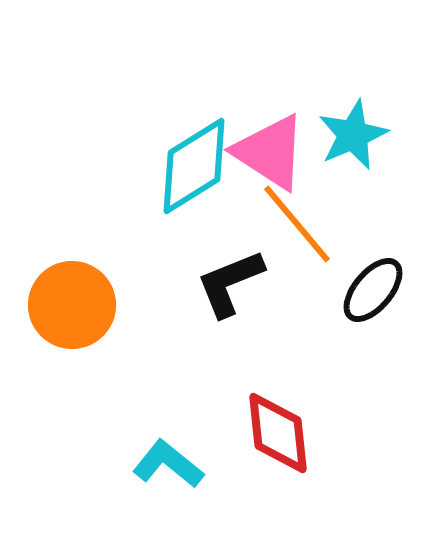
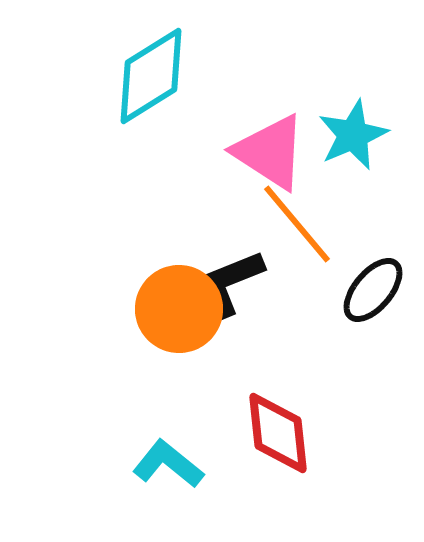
cyan diamond: moved 43 px left, 90 px up
orange circle: moved 107 px right, 4 px down
